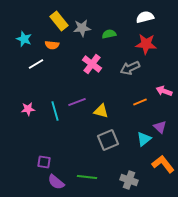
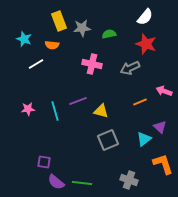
white semicircle: rotated 144 degrees clockwise
yellow rectangle: rotated 18 degrees clockwise
red star: rotated 15 degrees clockwise
pink cross: rotated 24 degrees counterclockwise
purple line: moved 1 px right, 1 px up
orange L-shape: rotated 20 degrees clockwise
green line: moved 5 px left, 6 px down
